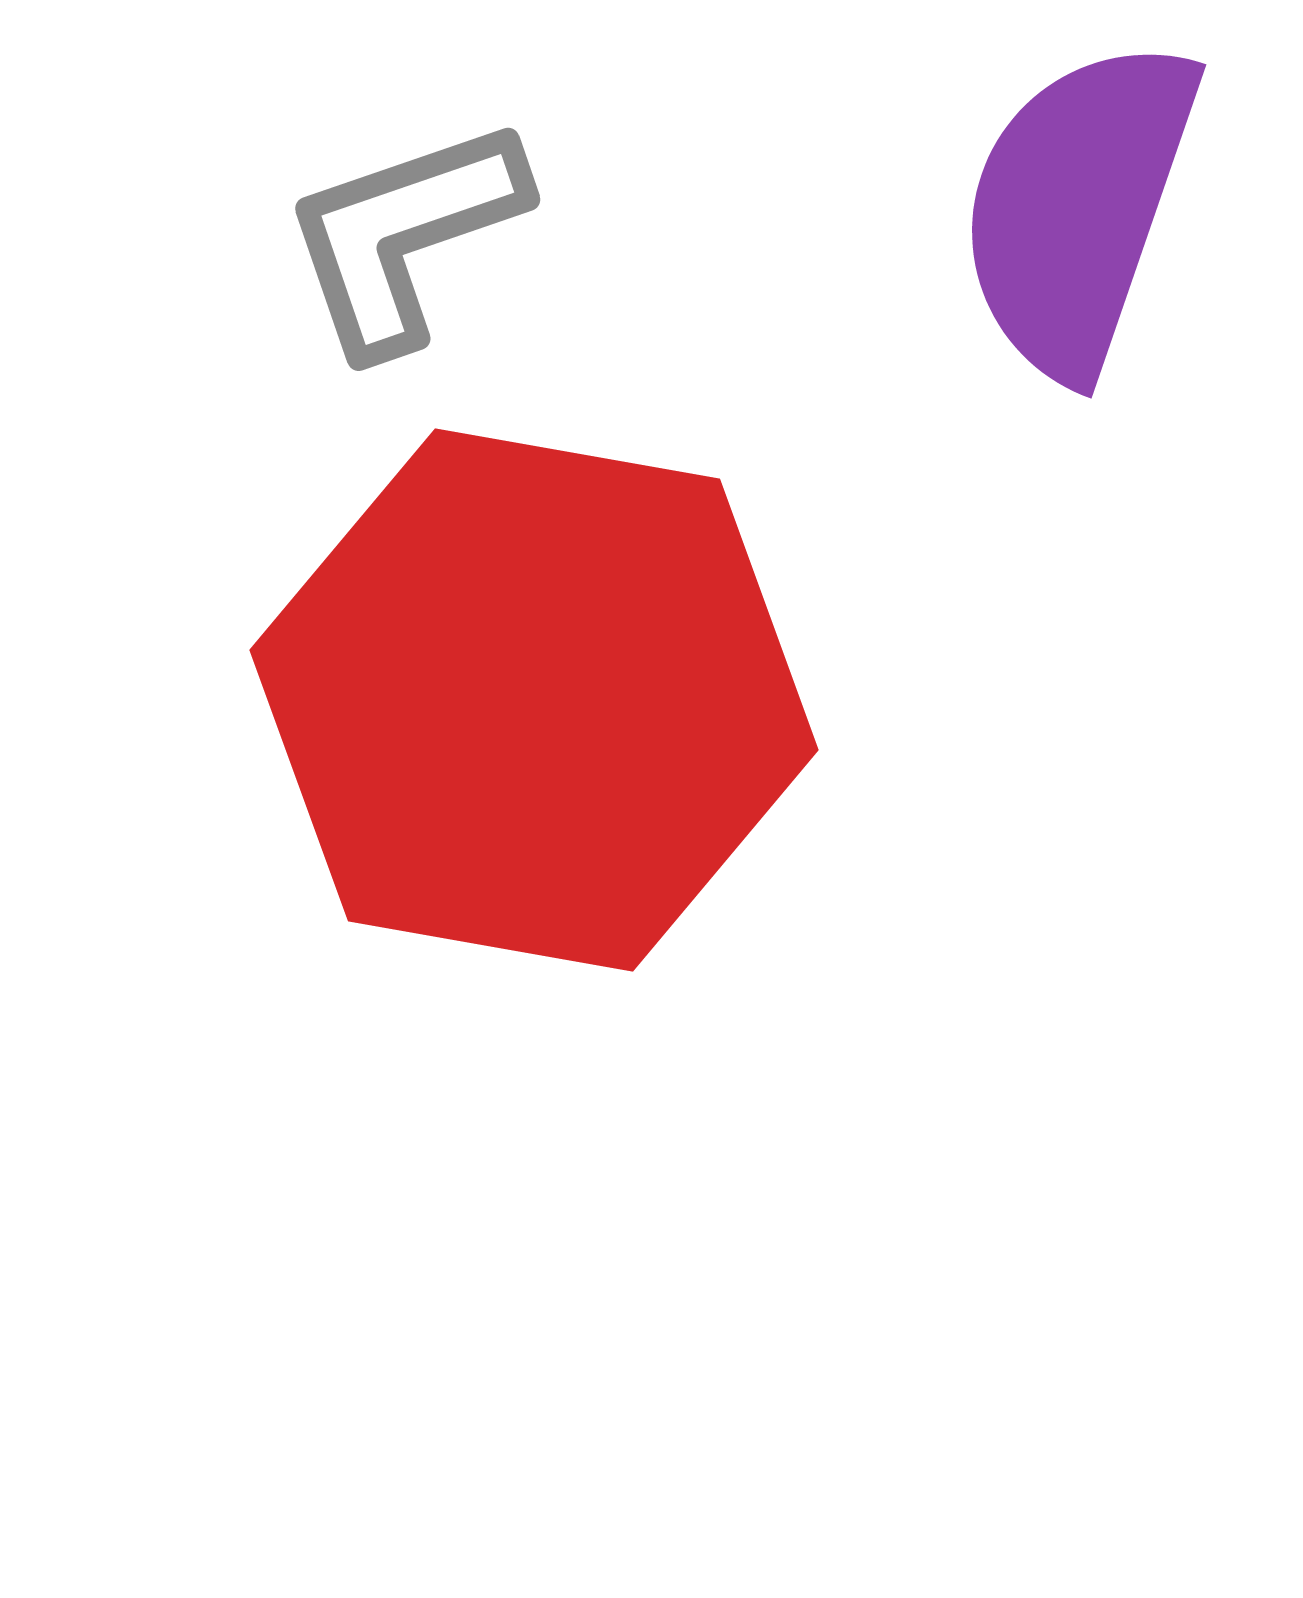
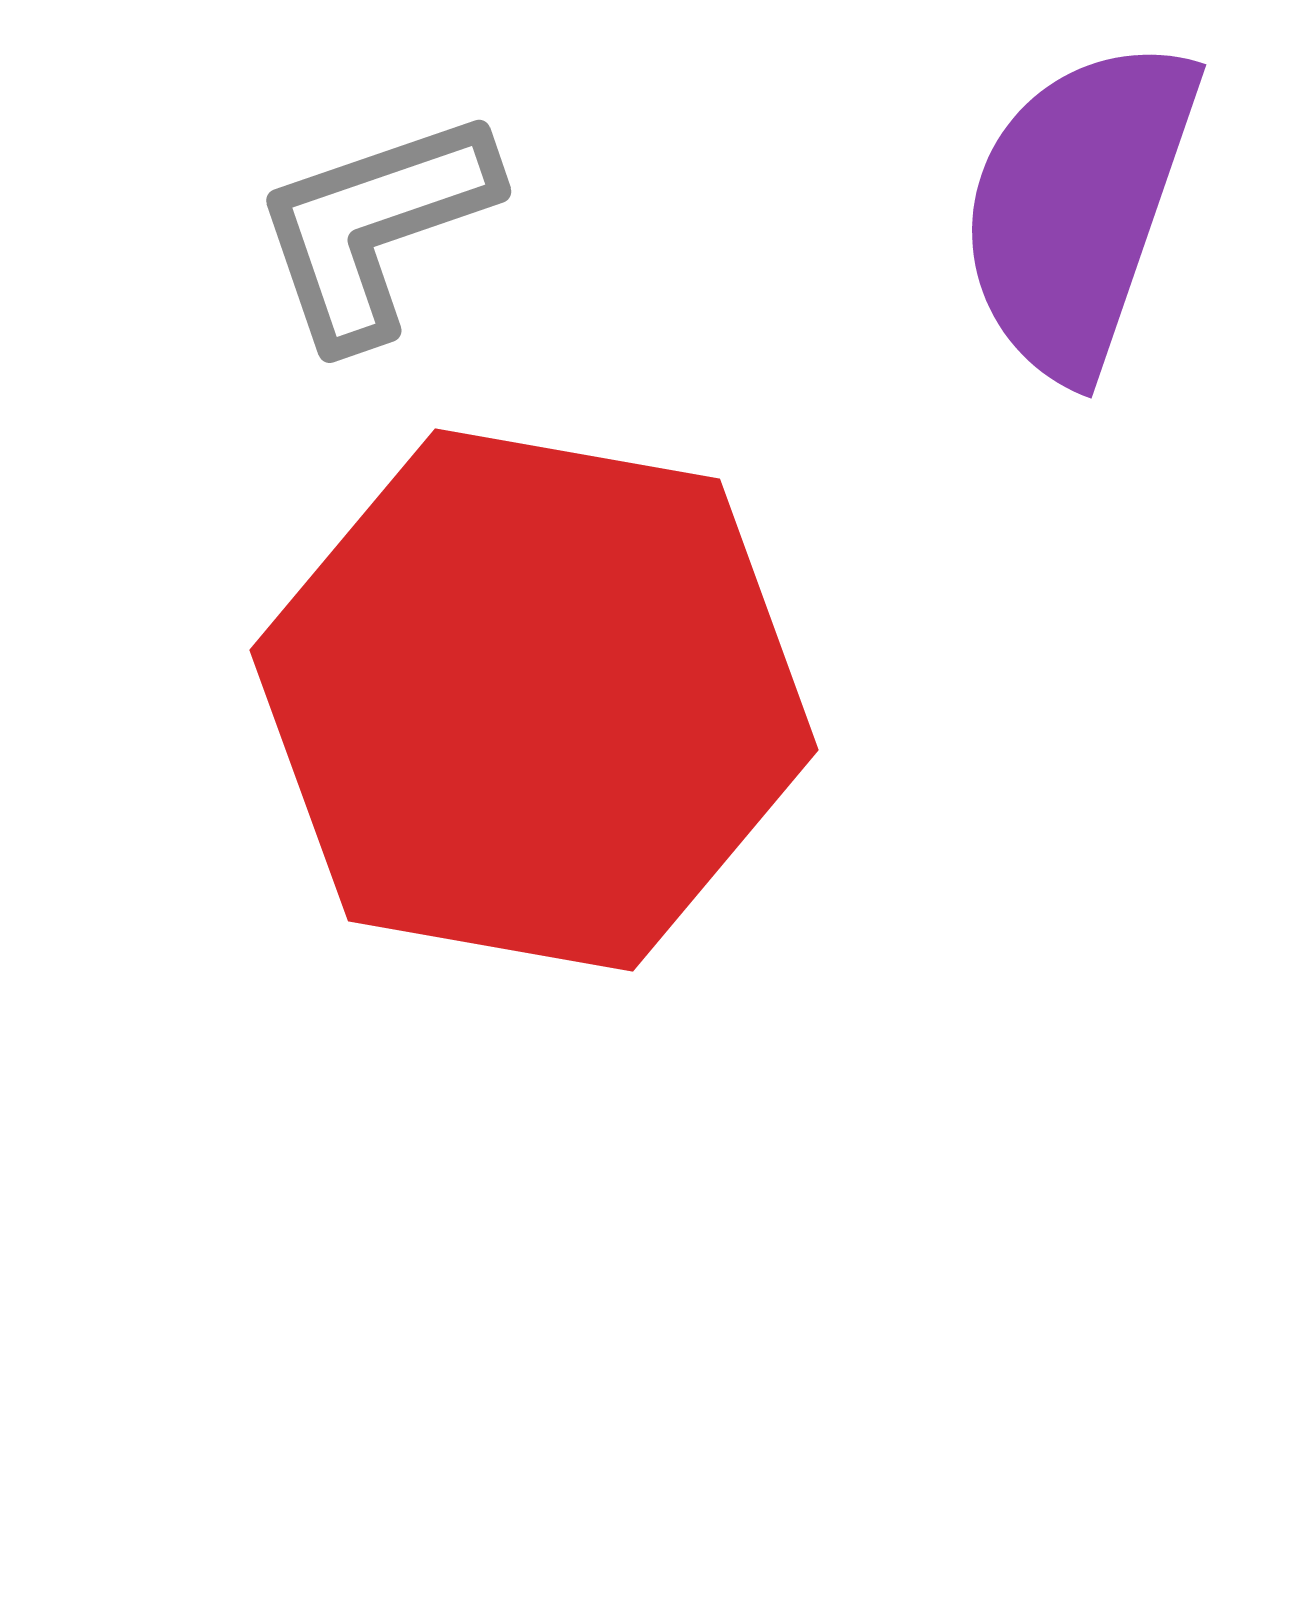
gray L-shape: moved 29 px left, 8 px up
